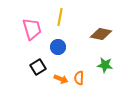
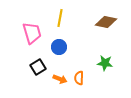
yellow line: moved 1 px down
pink trapezoid: moved 4 px down
brown diamond: moved 5 px right, 12 px up
blue circle: moved 1 px right
green star: moved 2 px up
orange arrow: moved 1 px left
